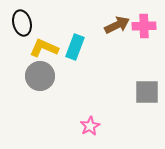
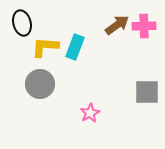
brown arrow: rotated 10 degrees counterclockwise
yellow L-shape: moved 1 px right, 1 px up; rotated 20 degrees counterclockwise
gray circle: moved 8 px down
pink star: moved 13 px up
